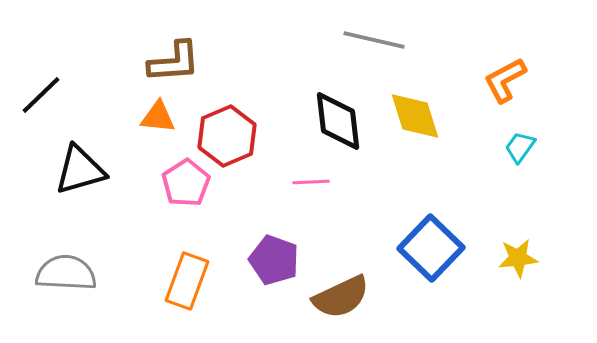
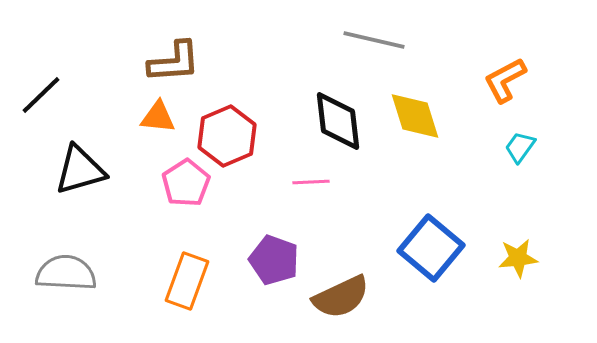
blue square: rotated 4 degrees counterclockwise
